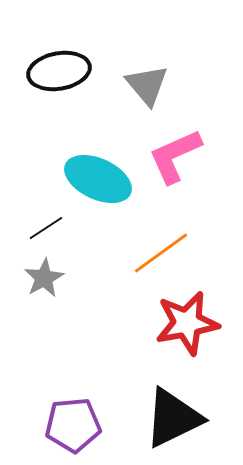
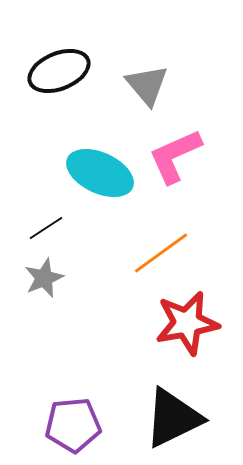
black ellipse: rotated 12 degrees counterclockwise
cyan ellipse: moved 2 px right, 6 px up
gray star: rotated 6 degrees clockwise
